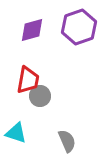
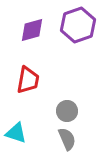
purple hexagon: moved 1 px left, 2 px up
gray circle: moved 27 px right, 15 px down
gray semicircle: moved 2 px up
